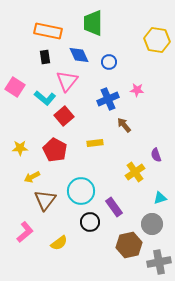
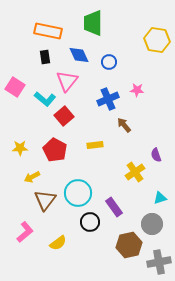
cyan L-shape: moved 1 px down
yellow rectangle: moved 2 px down
cyan circle: moved 3 px left, 2 px down
yellow semicircle: moved 1 px left
